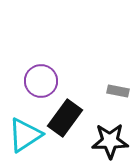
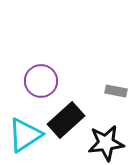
gray rectangle: moved 2 px left
black rectangle: moved 1 px right, 2 px down; rotated 12 degrees clockwise
black star: moved 4 px left, 2 px down; rotated 6 degrees counterclockwise
